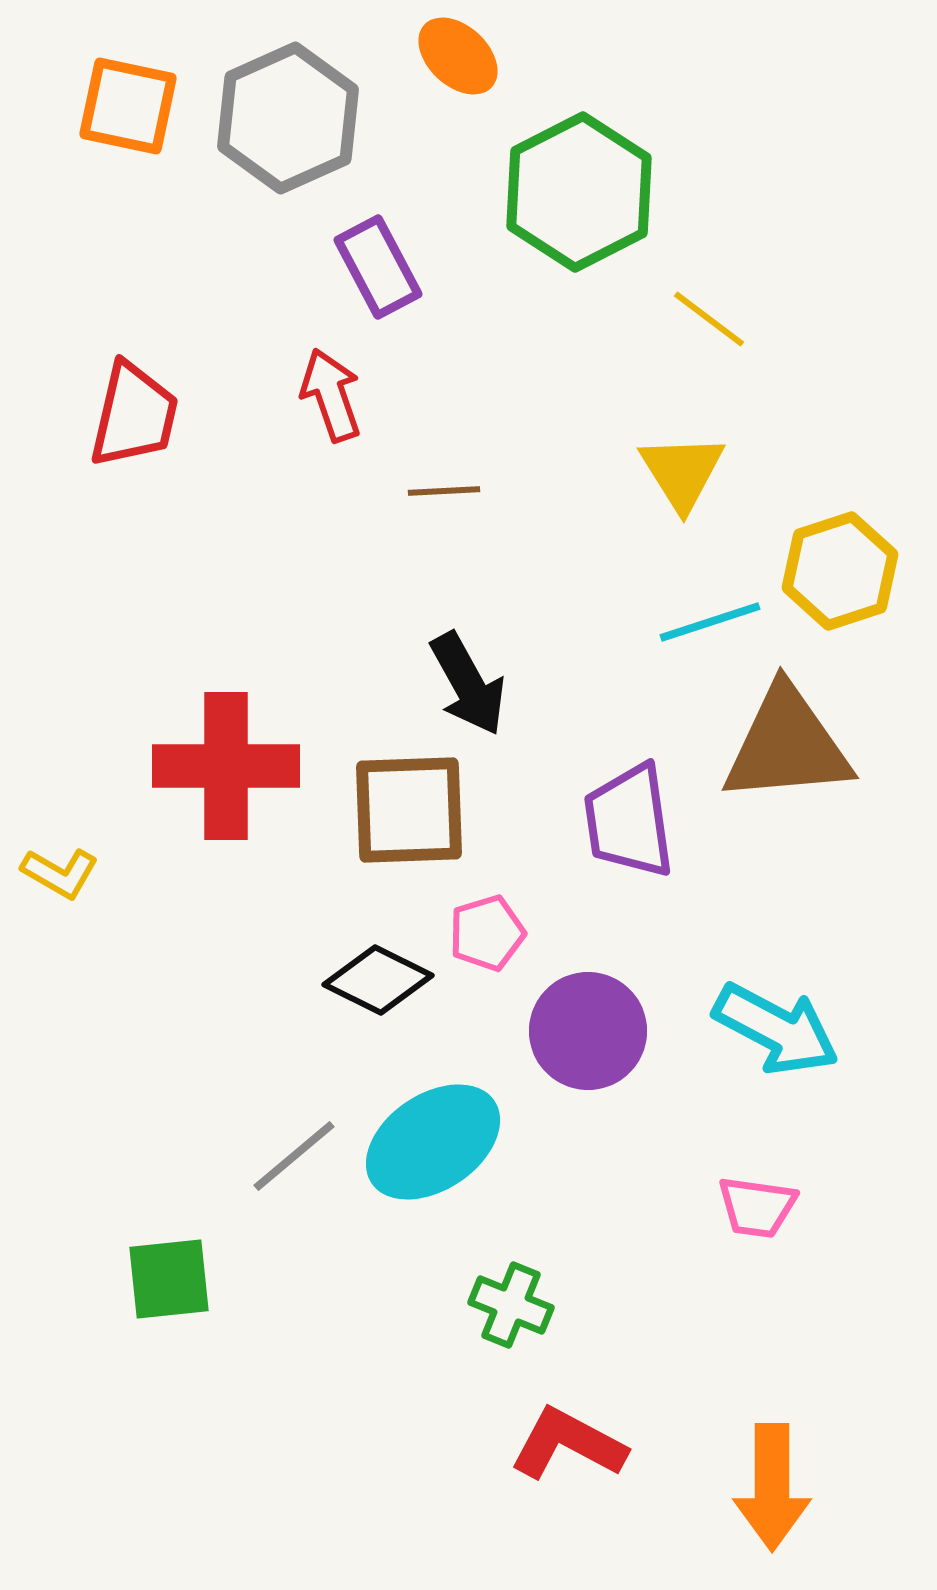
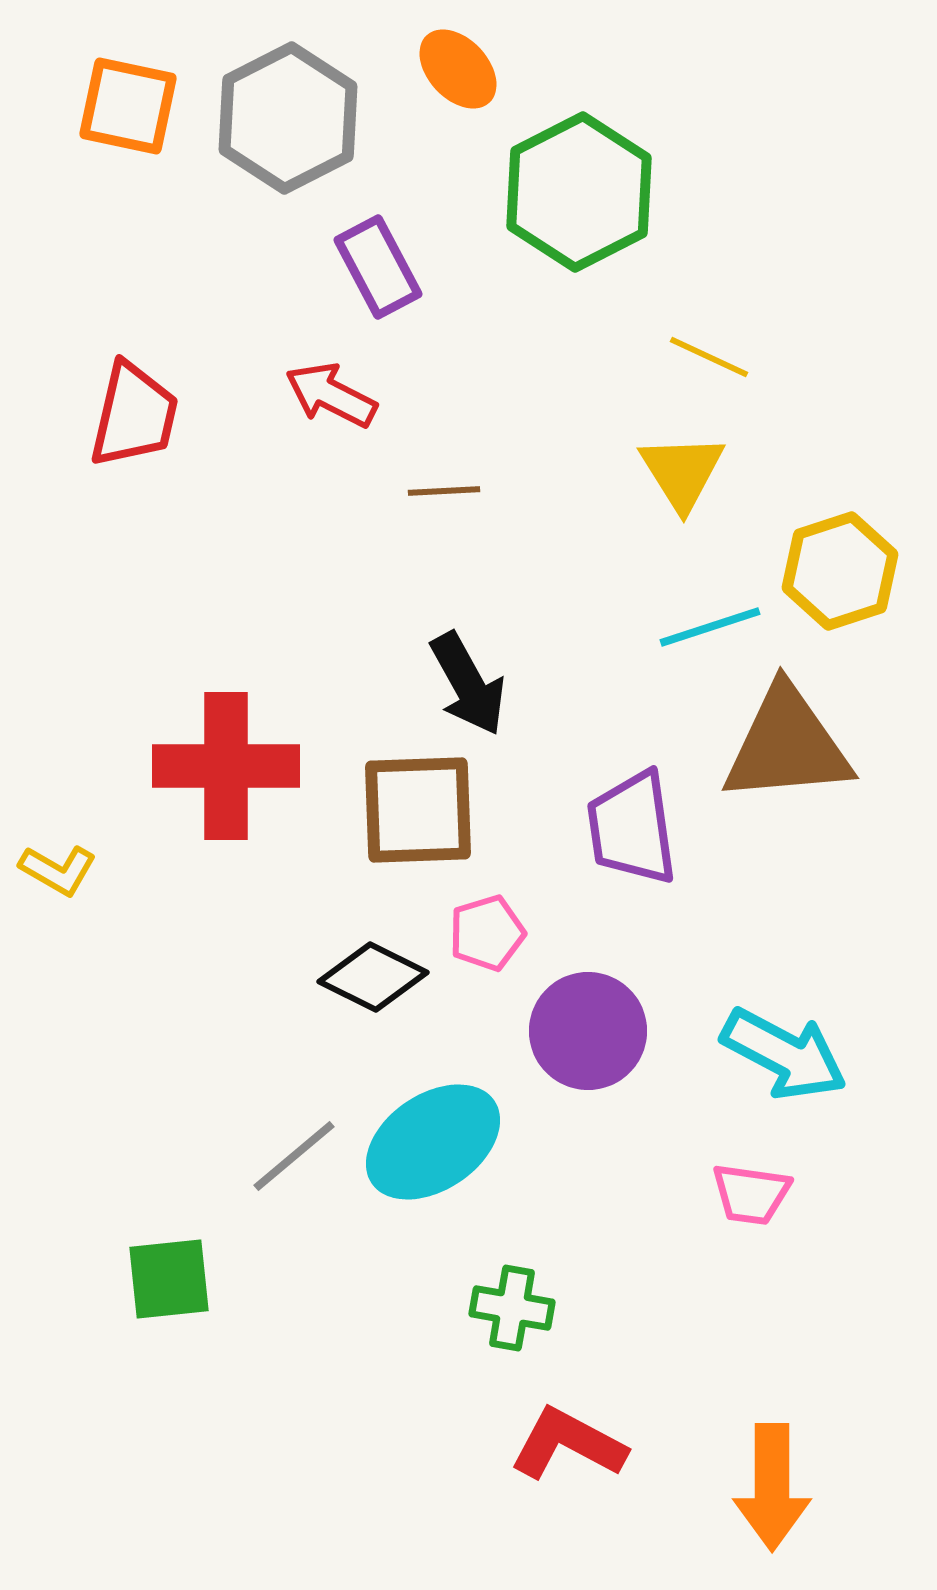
orange ellipse: moved 13 px down; rotated 4 degrees clockwise
gray hexagon: rotated 3 degrees counterclockwise
yellow line: moved 38 px down; rotated 12 degrees counterclockwise
red arrow: rotated 44 degrees counterclockwise
cyan line: moved 5 px down
brown square: moved 9 px right
purple trapezoid: moved 3 px right, 7 px down
yellow L-shape: moved 2 px left, 3 px up
black diamond: moved 5 px left, 3 px up
cyan arrow: moved 8 px right, 25 px down
pink trapezoid: moved 6 px left, 13 px up
green cross: moved 1 px right, 3 px down; rotated 12 degrees counterclockwise
